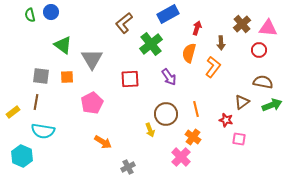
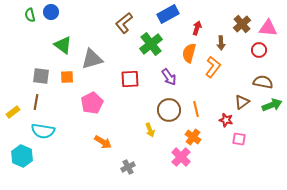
gray triangle: rotated 45 degrees clockwise
brown circle: moved 3 px right, 4 px up
